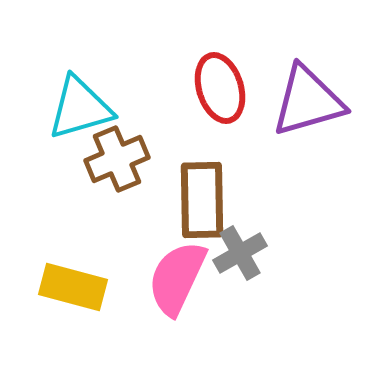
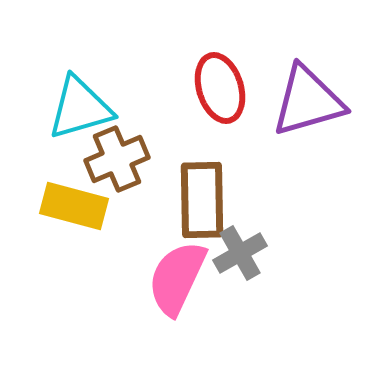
yellow rectangle: moved 1 px right, 81 px up
